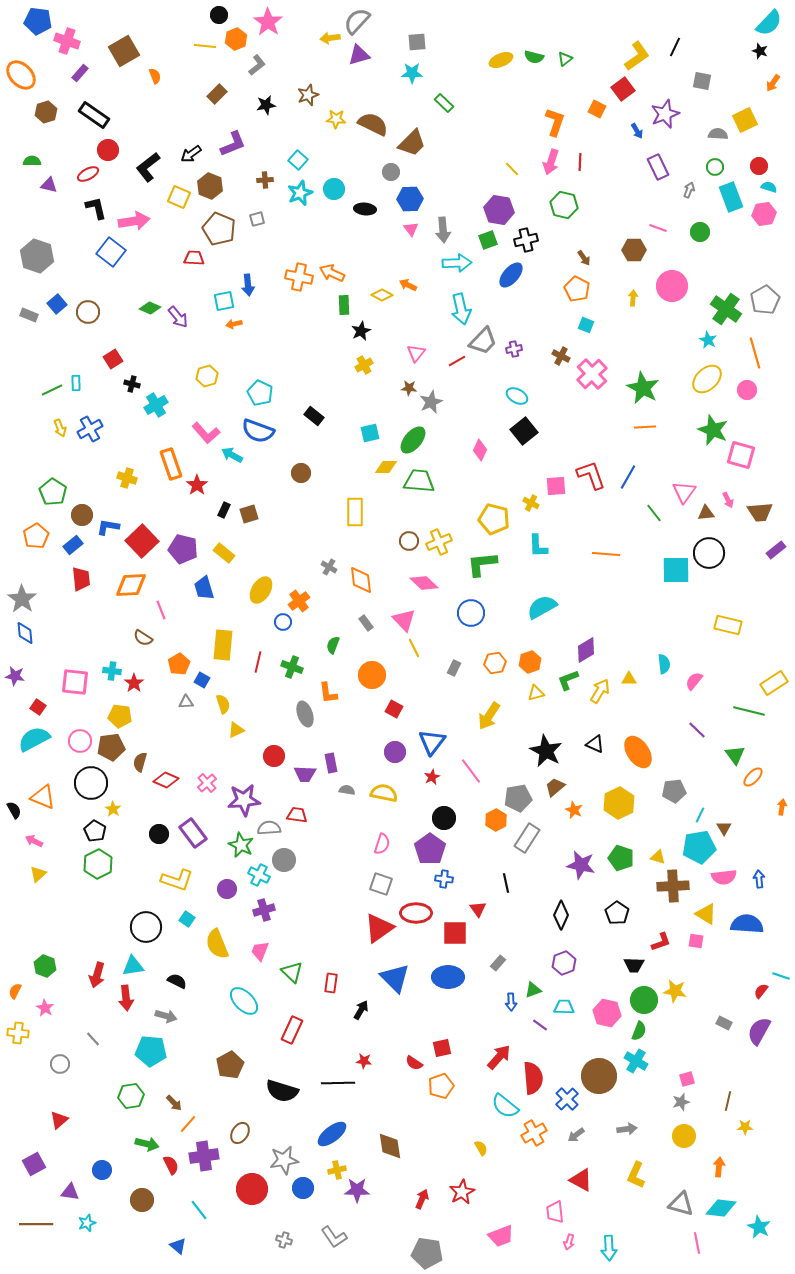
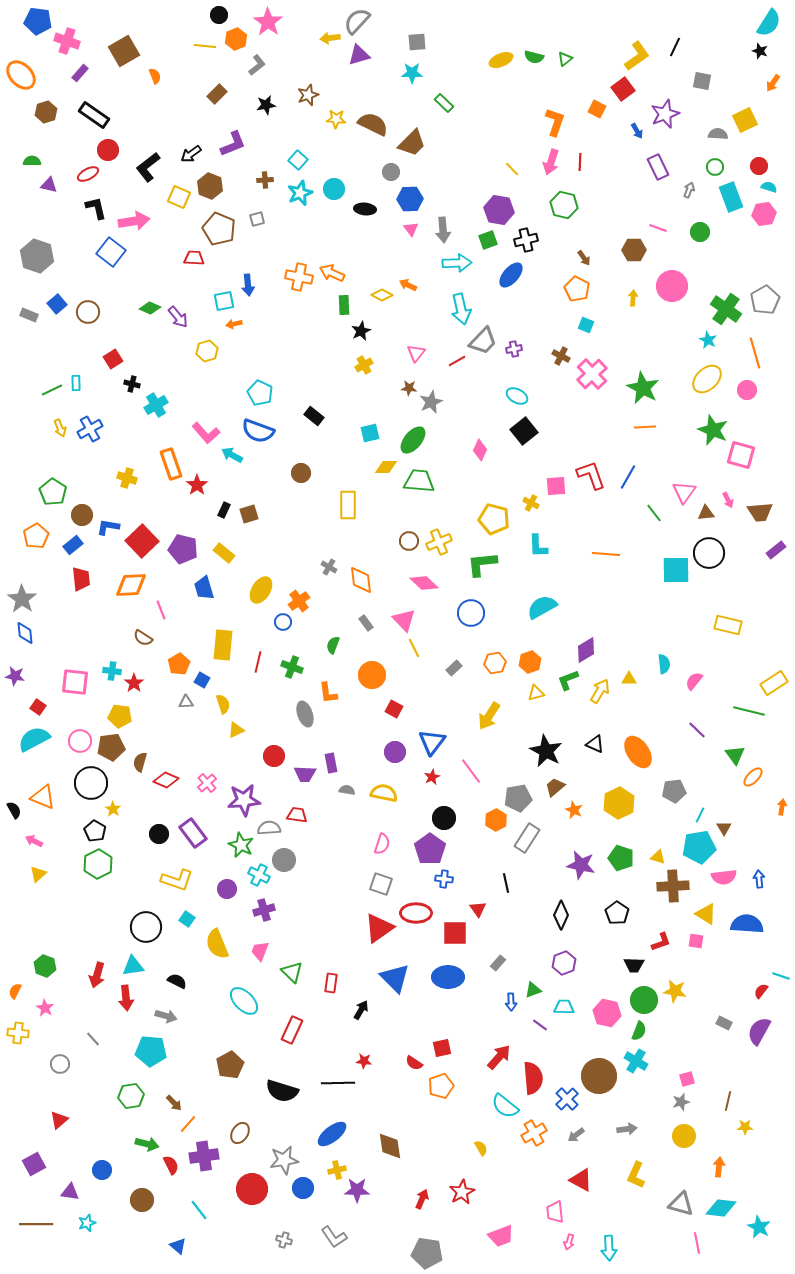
cyan semicircle at (769, 23): rotated 12 degrees counterclockwise
yellow hexagon at (207, 376): moved 25 px up
yellow rectangle at (355, 512): moved 7 px left, 7 px up
gray rectangle at (454, 668): rotated 21 degrees clockwise
